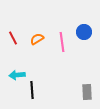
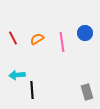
blue circle: moved 1 px right, 1 px down
gray rectangle: rotated 14 degrees counterclockwise
